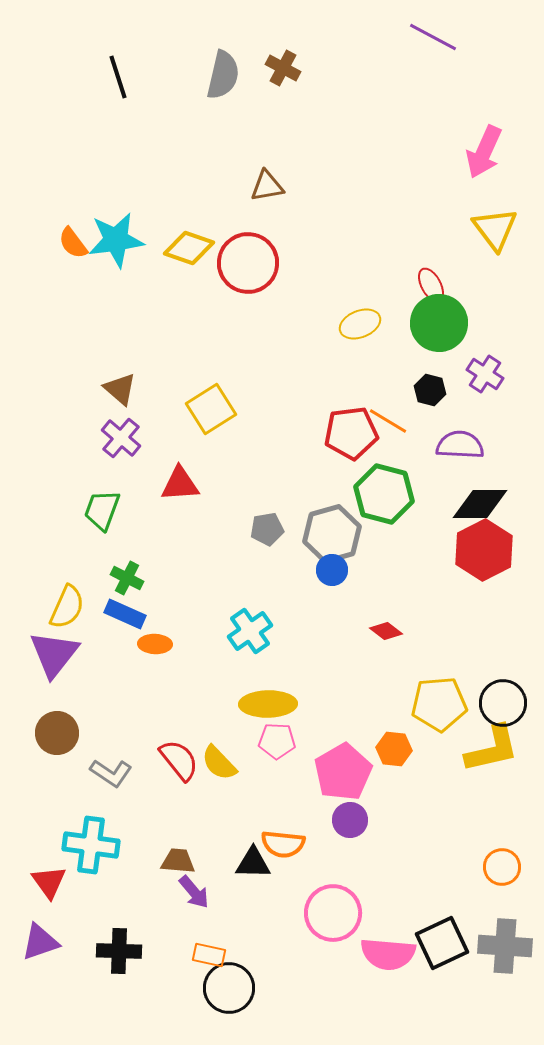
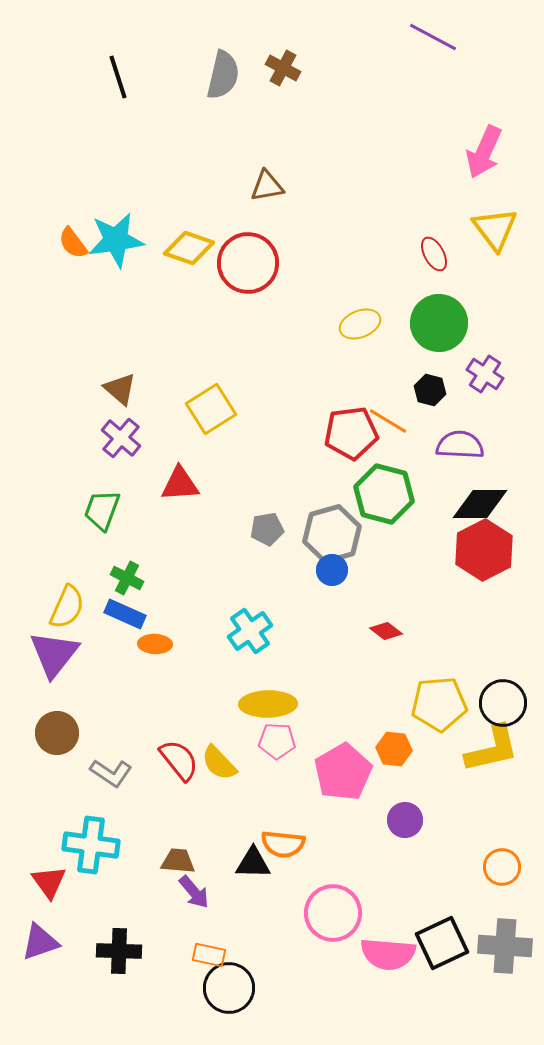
red ellipse at (431, 285): moved 3 px right, 31 px up
purple circle at (350, 820): moved 55 px right
